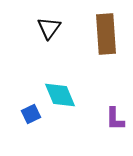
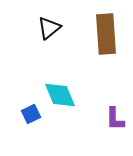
black triangle: rotated 15 degrees clockwise
